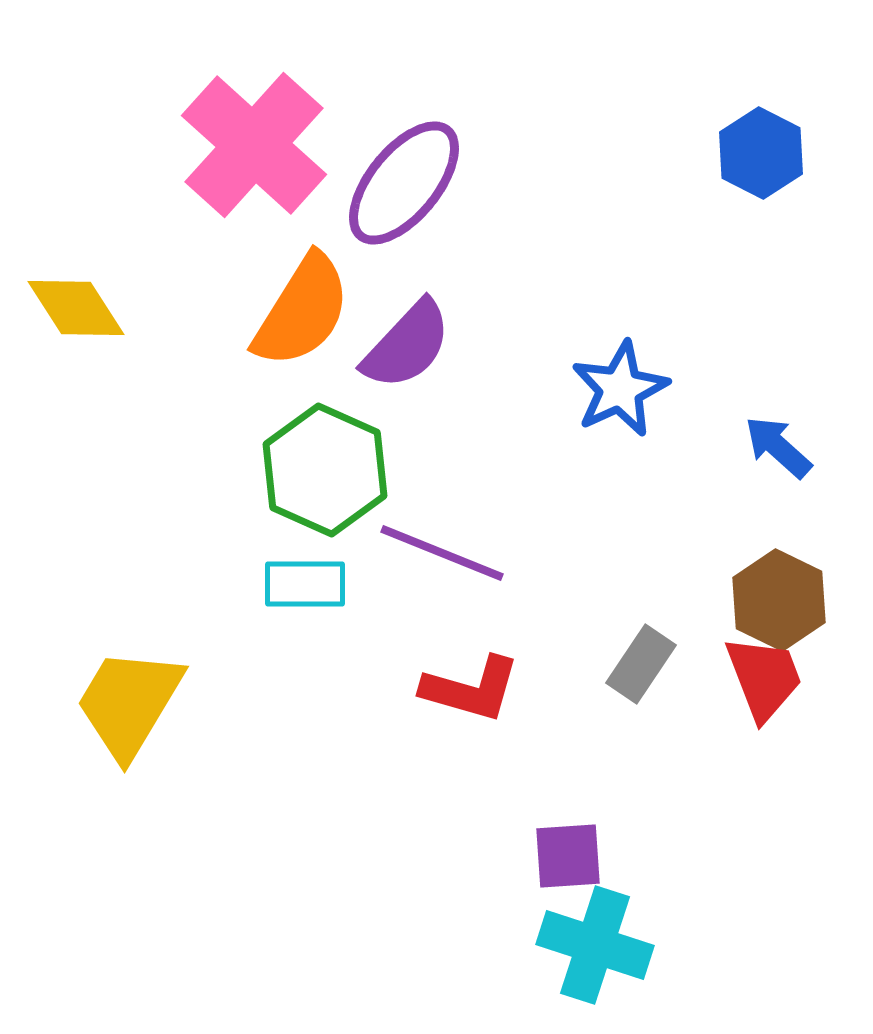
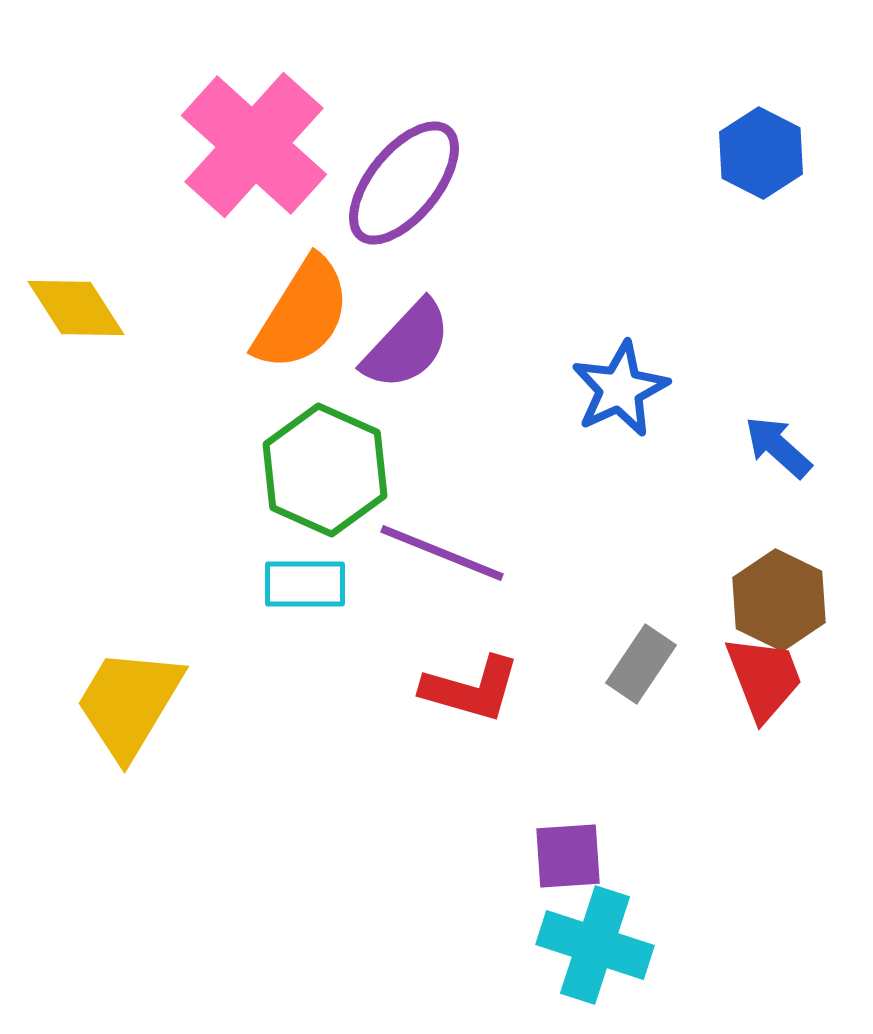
orange semicircle: moved 3 px down
